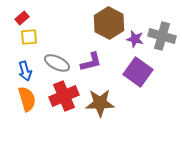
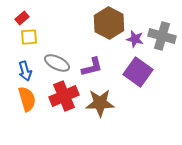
purple L-shape: moved 1 px right, 5 px down
